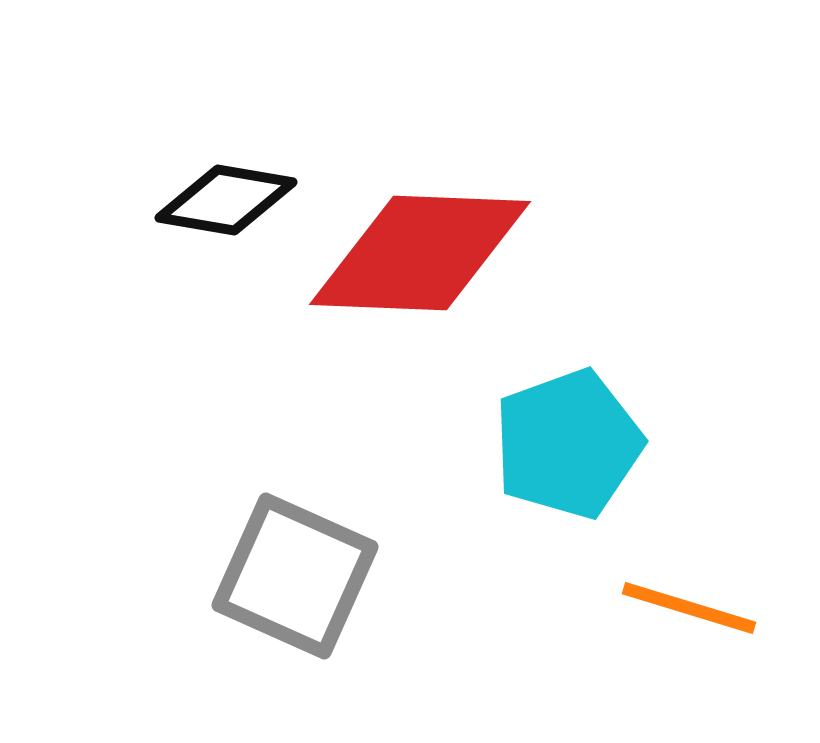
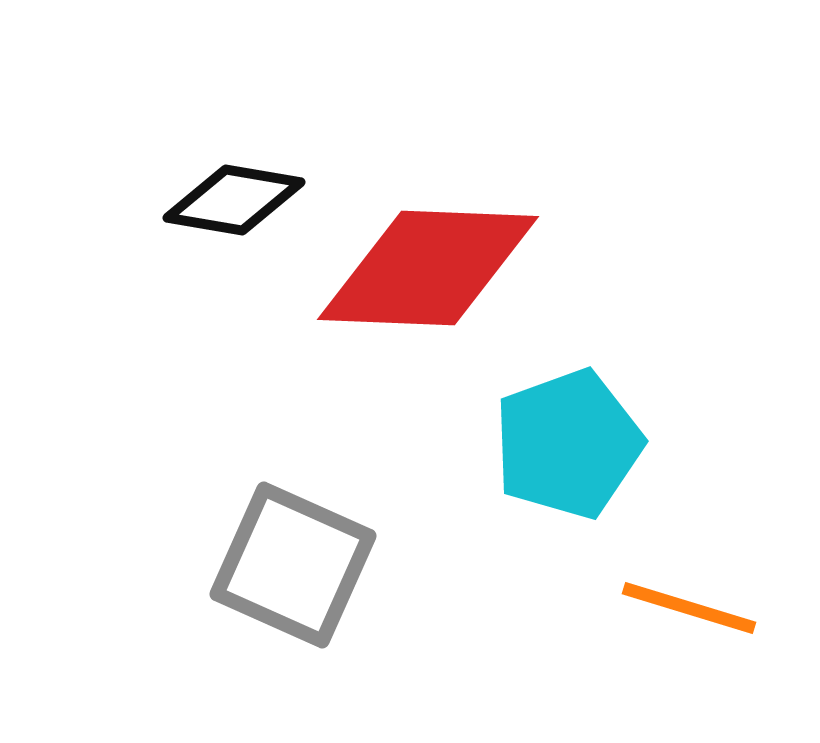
black diamond: moved 8 px right
red diamond: moved 8 px right, 15 px down
gray square: moved 2 px left, 11 px up
